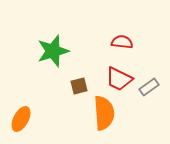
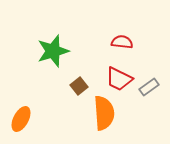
brown square: rotated 24 degrees counterclockwise
